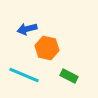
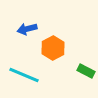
orange hexagon: moved 6 px right; rotated 20 degrees clockwise
green rectangle: moved 17 px right, 5 px up
